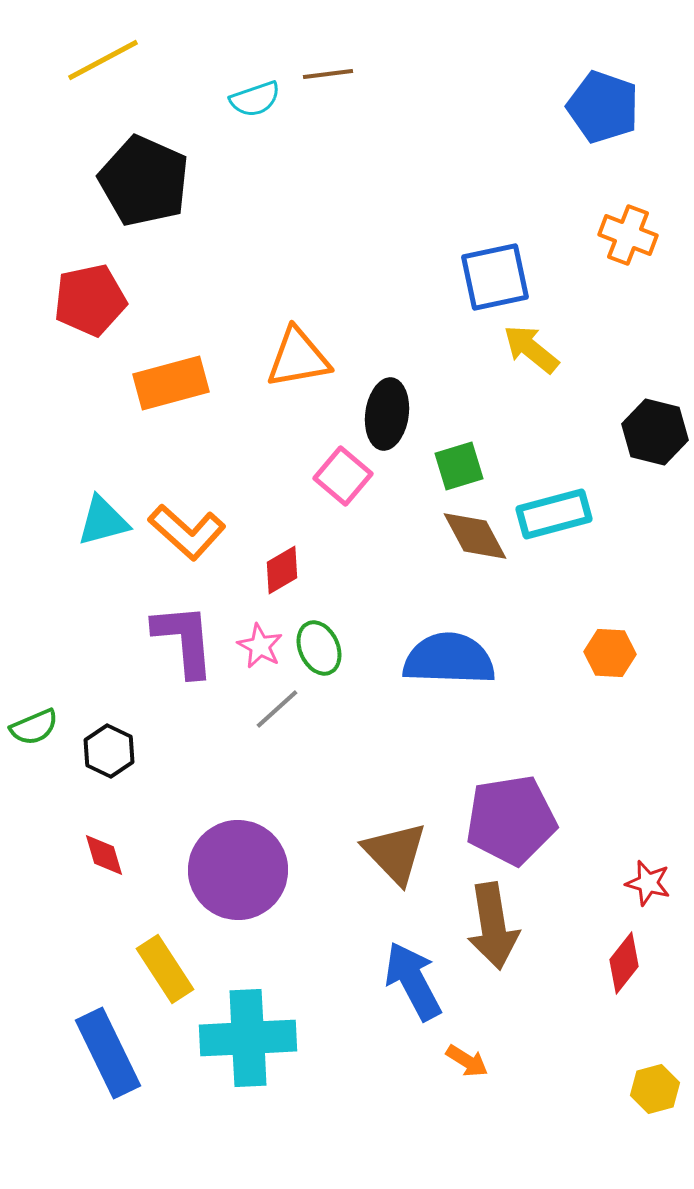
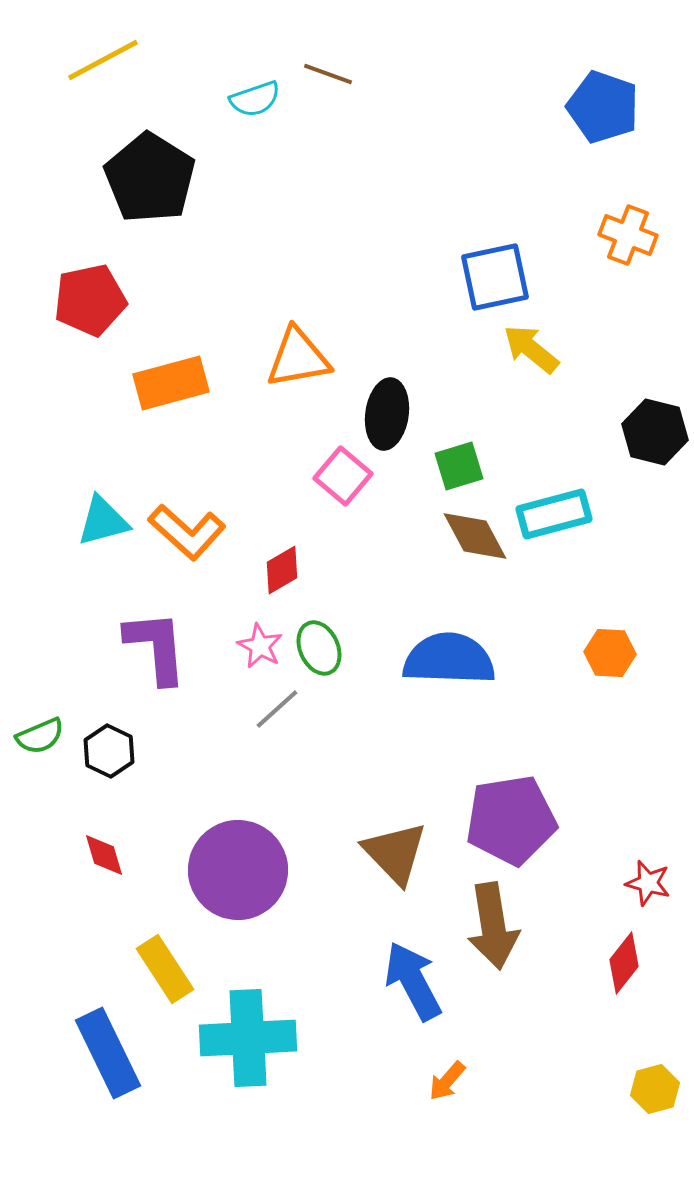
brown line at (328, 74): rotated 27 degrees clockwise
black pentagon at (144, 181): moved 6 px right, 3 px up; rotated 8 degrees clockwise
purple L-shape at (184, 640): moved 28 px left, 7 px down
green semicircle at (34, 727): moved 6 px right, 9 px down
orange arrow at (467, 1061): moved 20 px left, 20 px down; rotated 99 degrees clockwise
